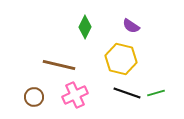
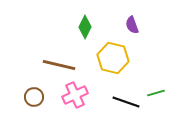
purple semicircle: moved 1 px right, 1 px up; rotated 36 degrees clockwise
yellow hexagon: moved 8 px left, 1 px up
black line: moved 1 px left, 9 px down
